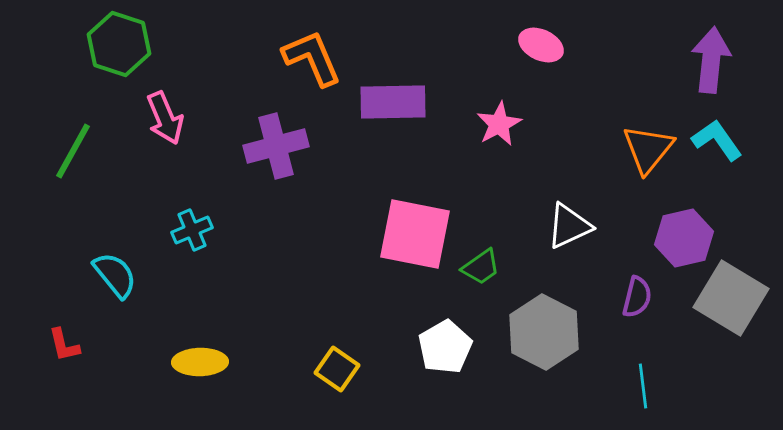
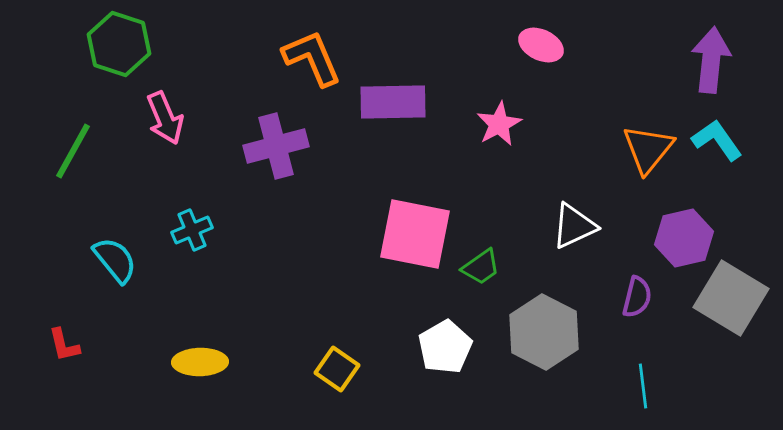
white triangle: moved 5 px right
cyan semicircle: moved 15 px up
